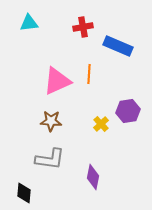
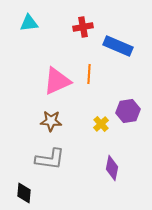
purple diamond: moved 19 px right, 9 px up
